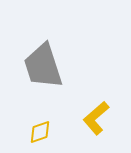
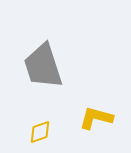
yellow L-shape: rotated 56 degrees clockwise
